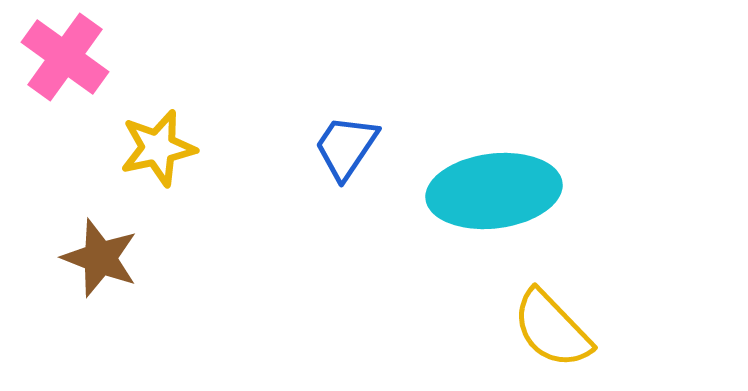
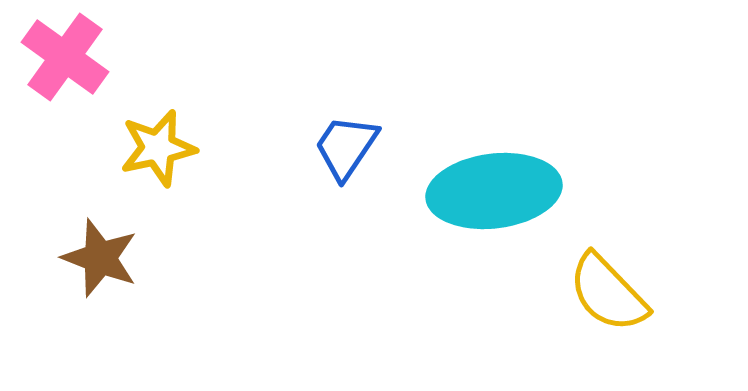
yellow semicircle: moved 56 px right, 36 px up
